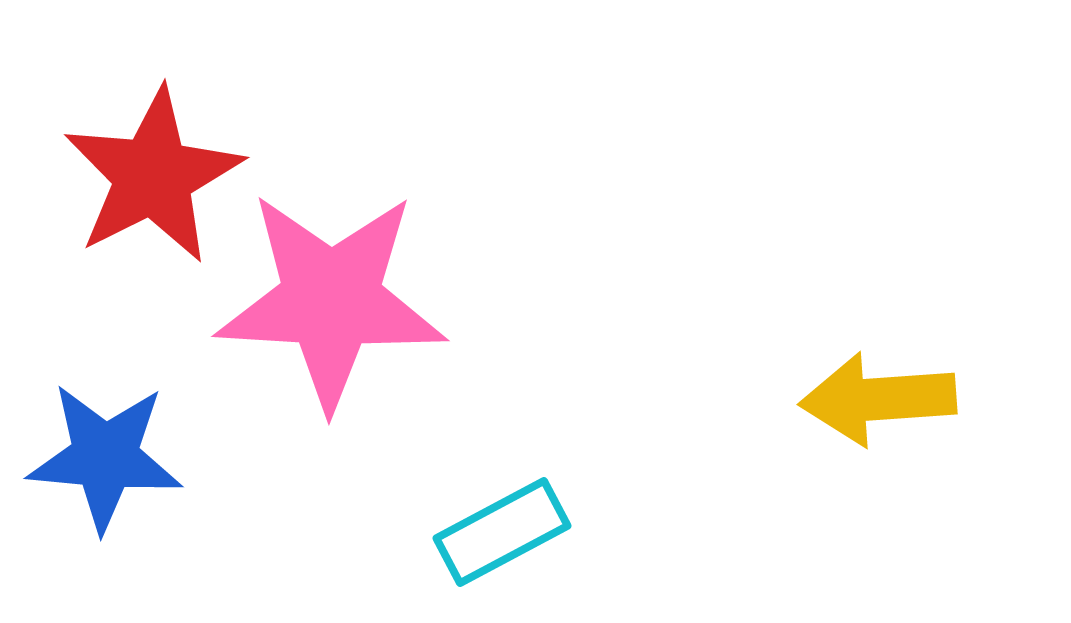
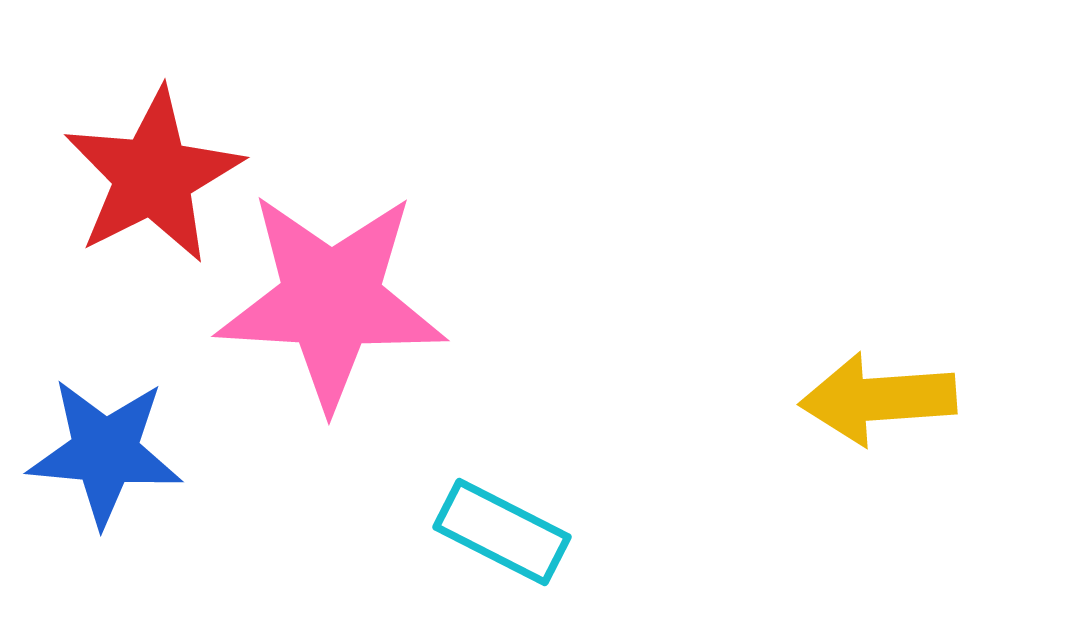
blue star: moved 5 px up
cyan rectangle: rotated 55 degrees clockwise
